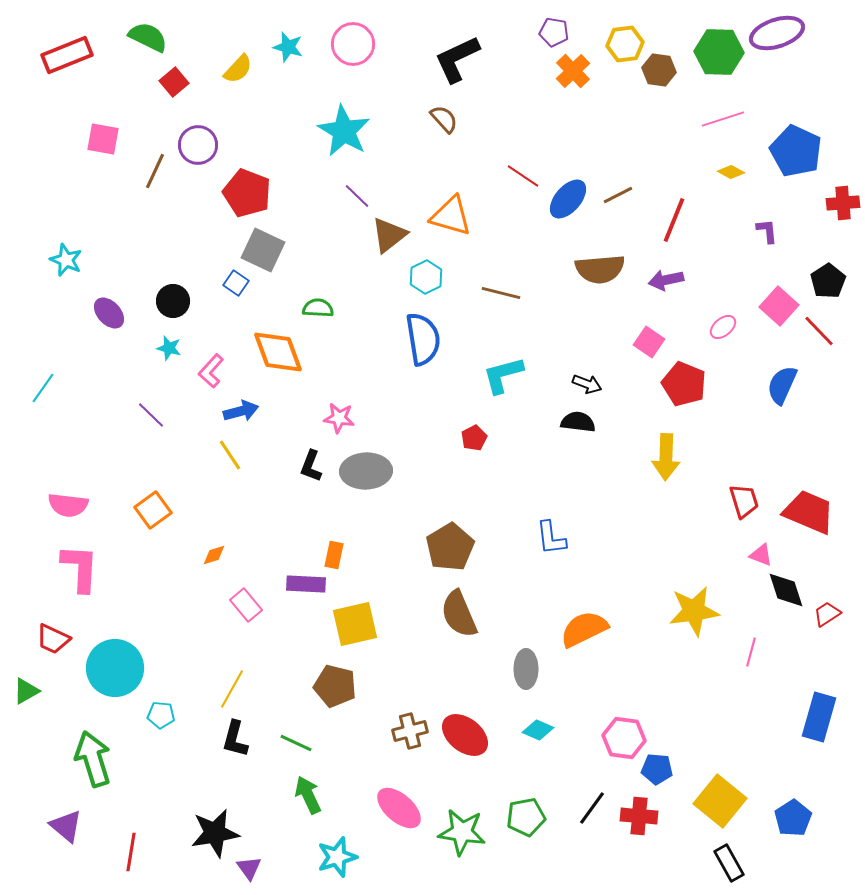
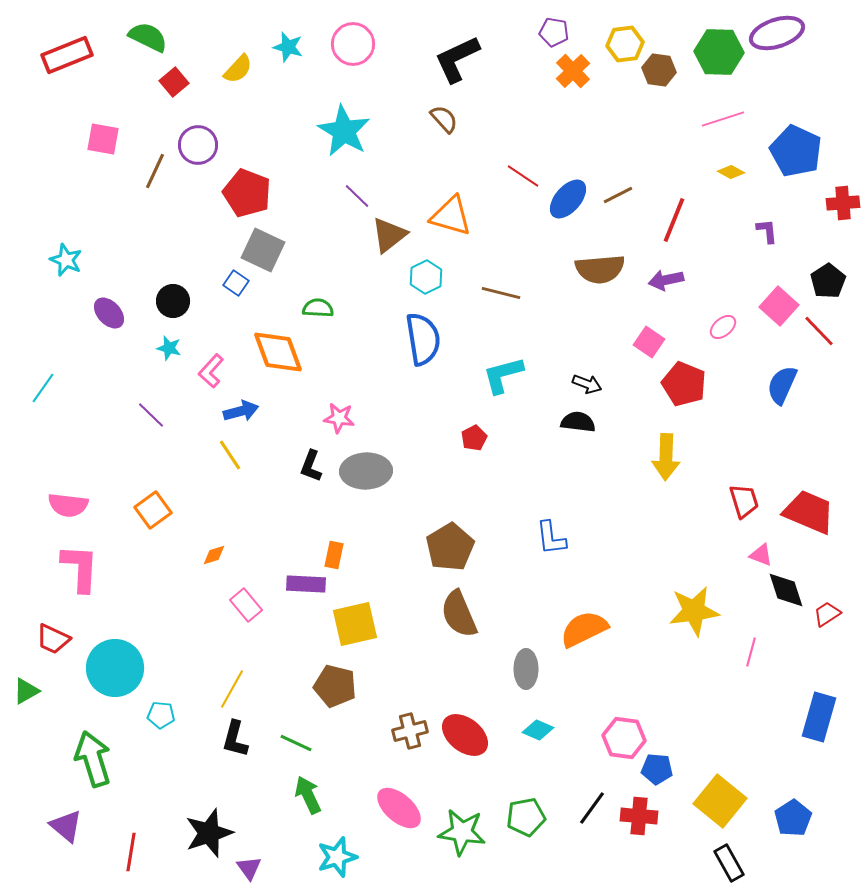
black star at (215, 833): moved 6 px left; rotated 9 degrees counterclockwise
